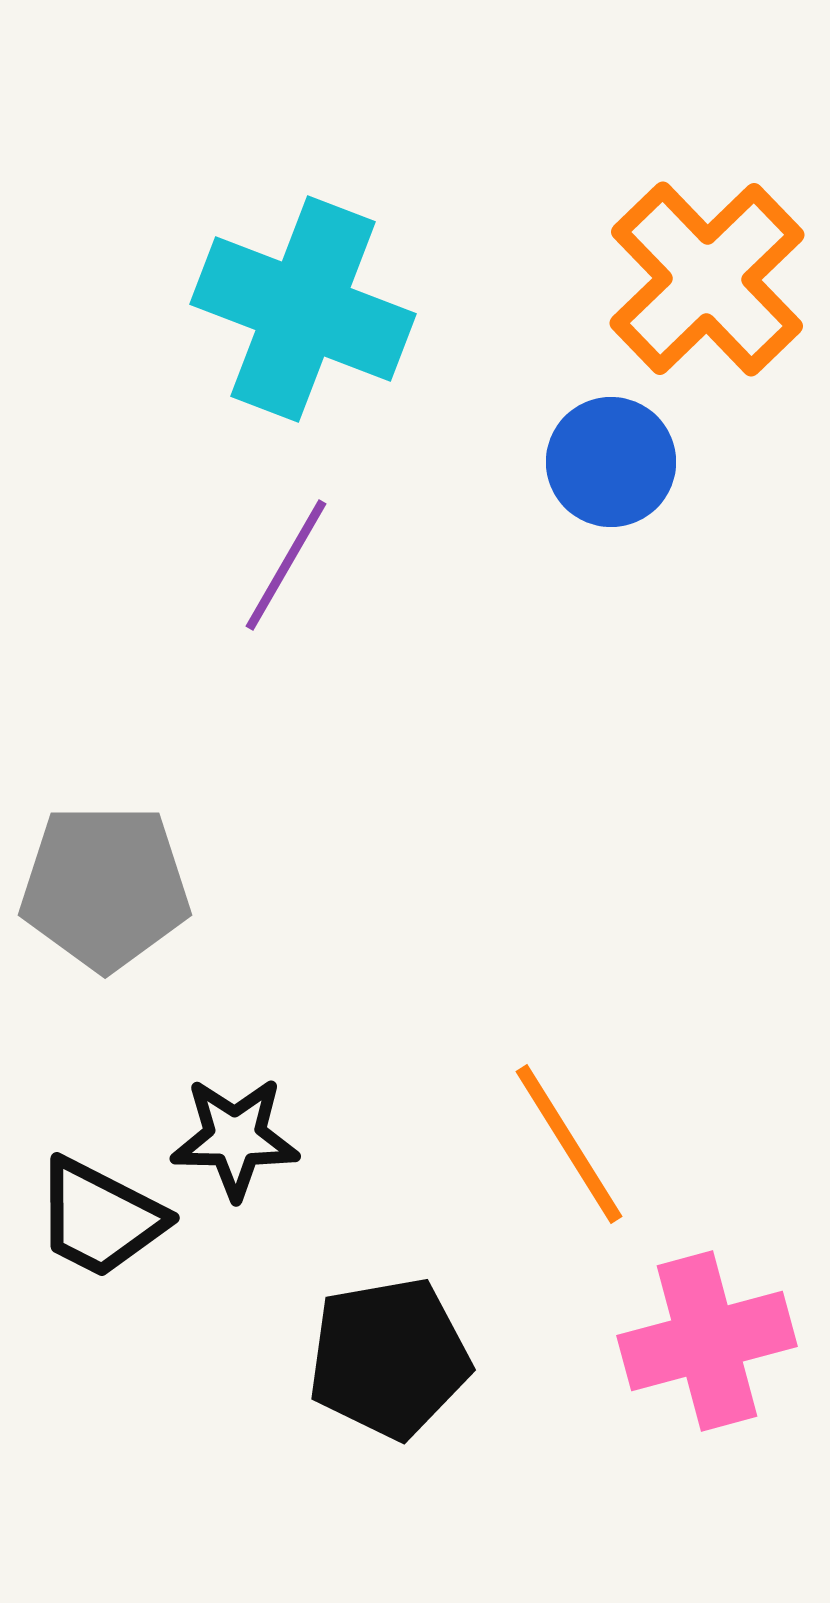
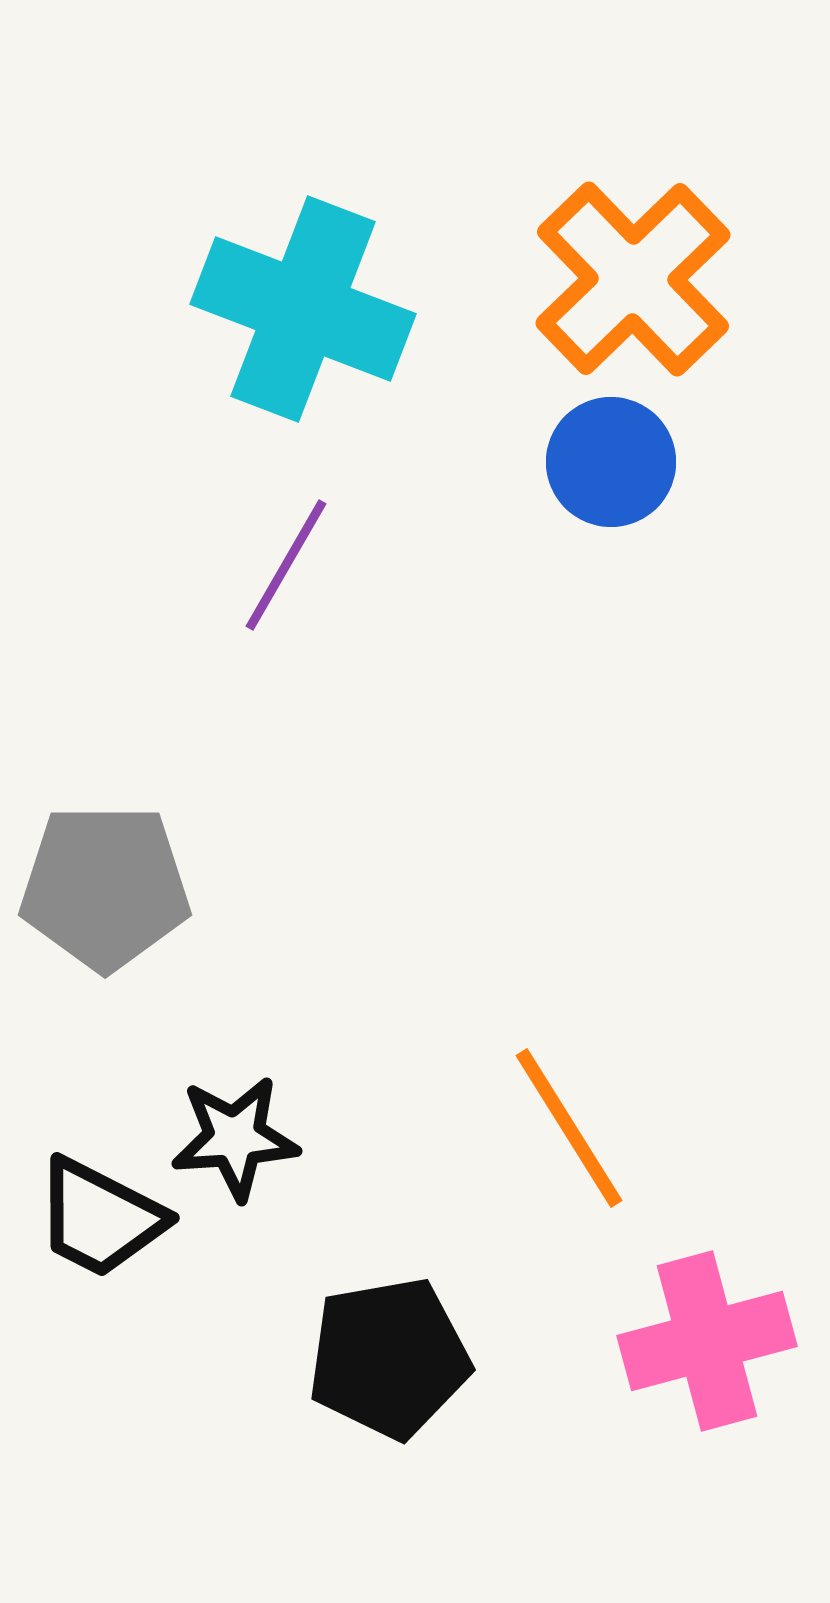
orange cross: moved 74 px left
black star: rotated 5 degrees counterclockwise
orange line: moved 16 px up
